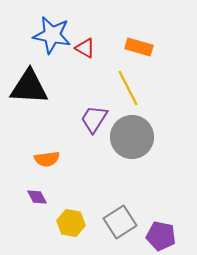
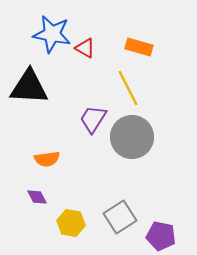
blue star: moved 1 px up
purple trapezoid: moved 1 px left
gray square: moved 5 px up
